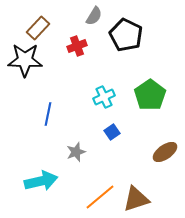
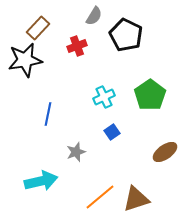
black star: rotated 12 degrees counterclockwise
